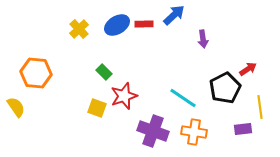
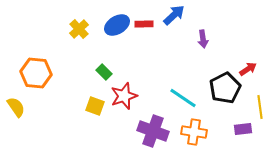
yellow square: moved 2 px left, 2 px up
